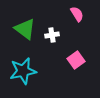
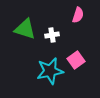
pink semicircle: moved 1 px right, 1 px down; rotated 49 degrees clockwise
green triangle: rotated 20 degrees counterclockwise
cyan star: moved 27 px right
